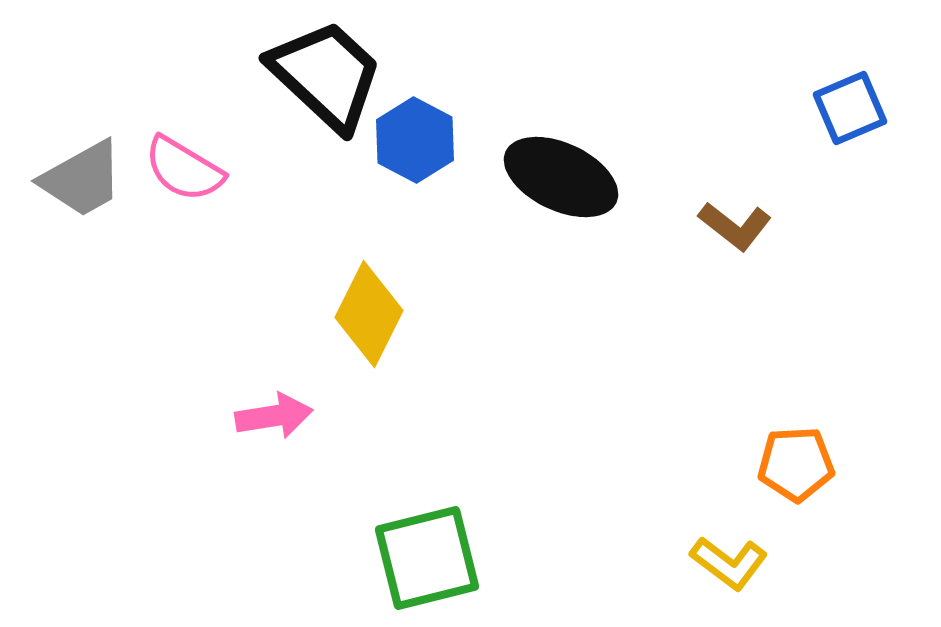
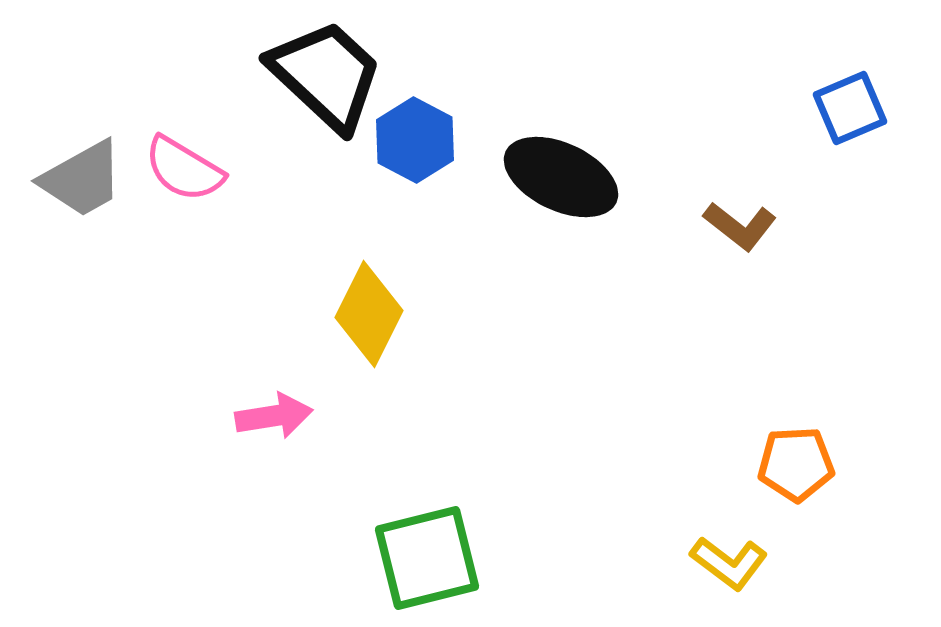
brown L-shape: moved 5 px right
